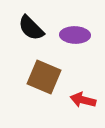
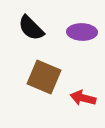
purple ellipse: moved 7 px right, 3 px up
red arrow: moved 2 px up
